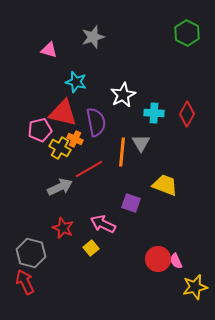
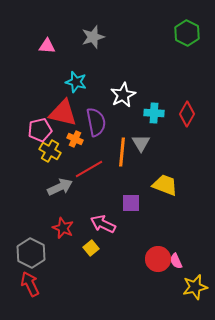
pink triangle: moved 2 px left, 4 px up; rotated 12 degrees counterclockwise
yellow cross: moved 10 px left, 3 px down
purple square: rotated 18 degrees counterclockwise
gray hexagon: rotated 12 degrees clockwise
red arrow: moved 5 px right, 2 px down
